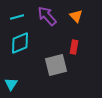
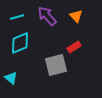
red rectangle: rotated 48 degrees clockwise
cyan triangle: moved 6 px up; rotated 24 degrees counterclockwise
